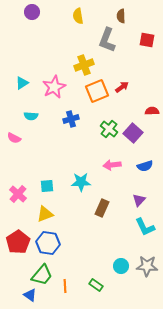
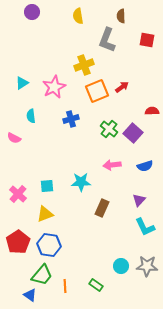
cyan semicircle: rotated 80 degrees clockwise
blue hexagon: moved 1 px right, 2 px down
